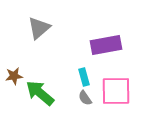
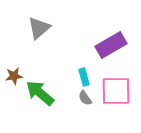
purple rectangle: moved 5 px right; rotated 20 degrees counterclockwise
